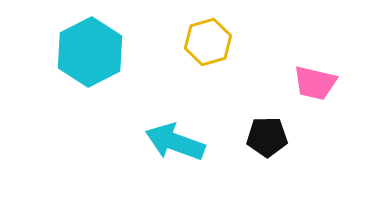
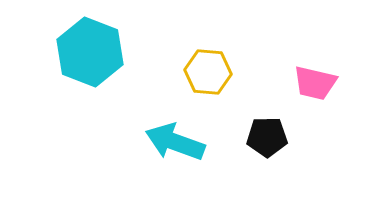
yellow hexagon: moved 30 px down; rotated 21 degrees clockwise
cyan hexagon: rotated 12 degrees counterclockwise
